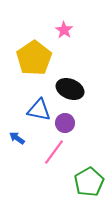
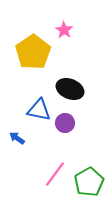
yellow pentagon: moved 1 px left, 6 px up
pink line: moved 1 px right, 22 px down
